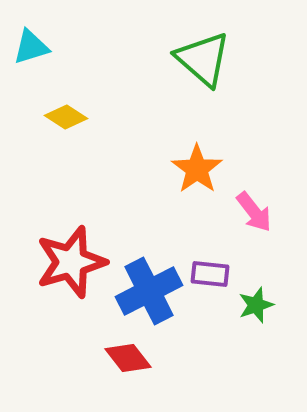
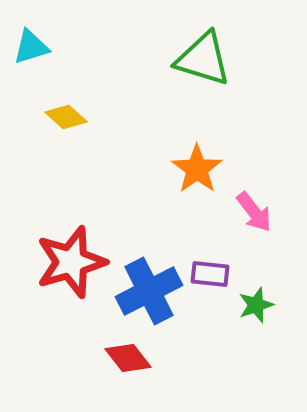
green triangle: rotated 24 degrees counterclockwise
yellow diamond: rotated 9 degrees clockwise
